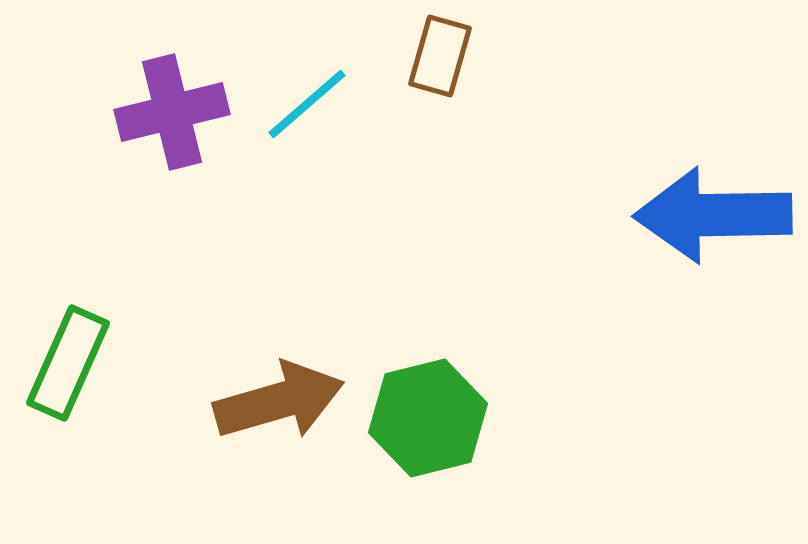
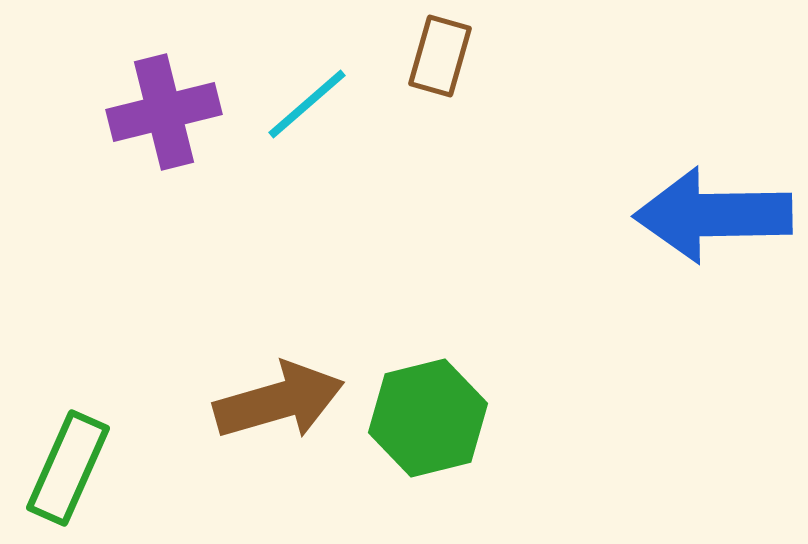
purple cross: moved 8 px left
green rectangle: moved 105 px down
